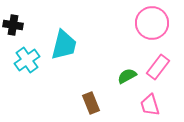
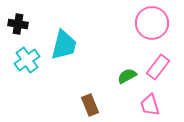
black cross: moved 5 px right, 1 px up
brown rectangle: moved 1 px left, 2 px down
